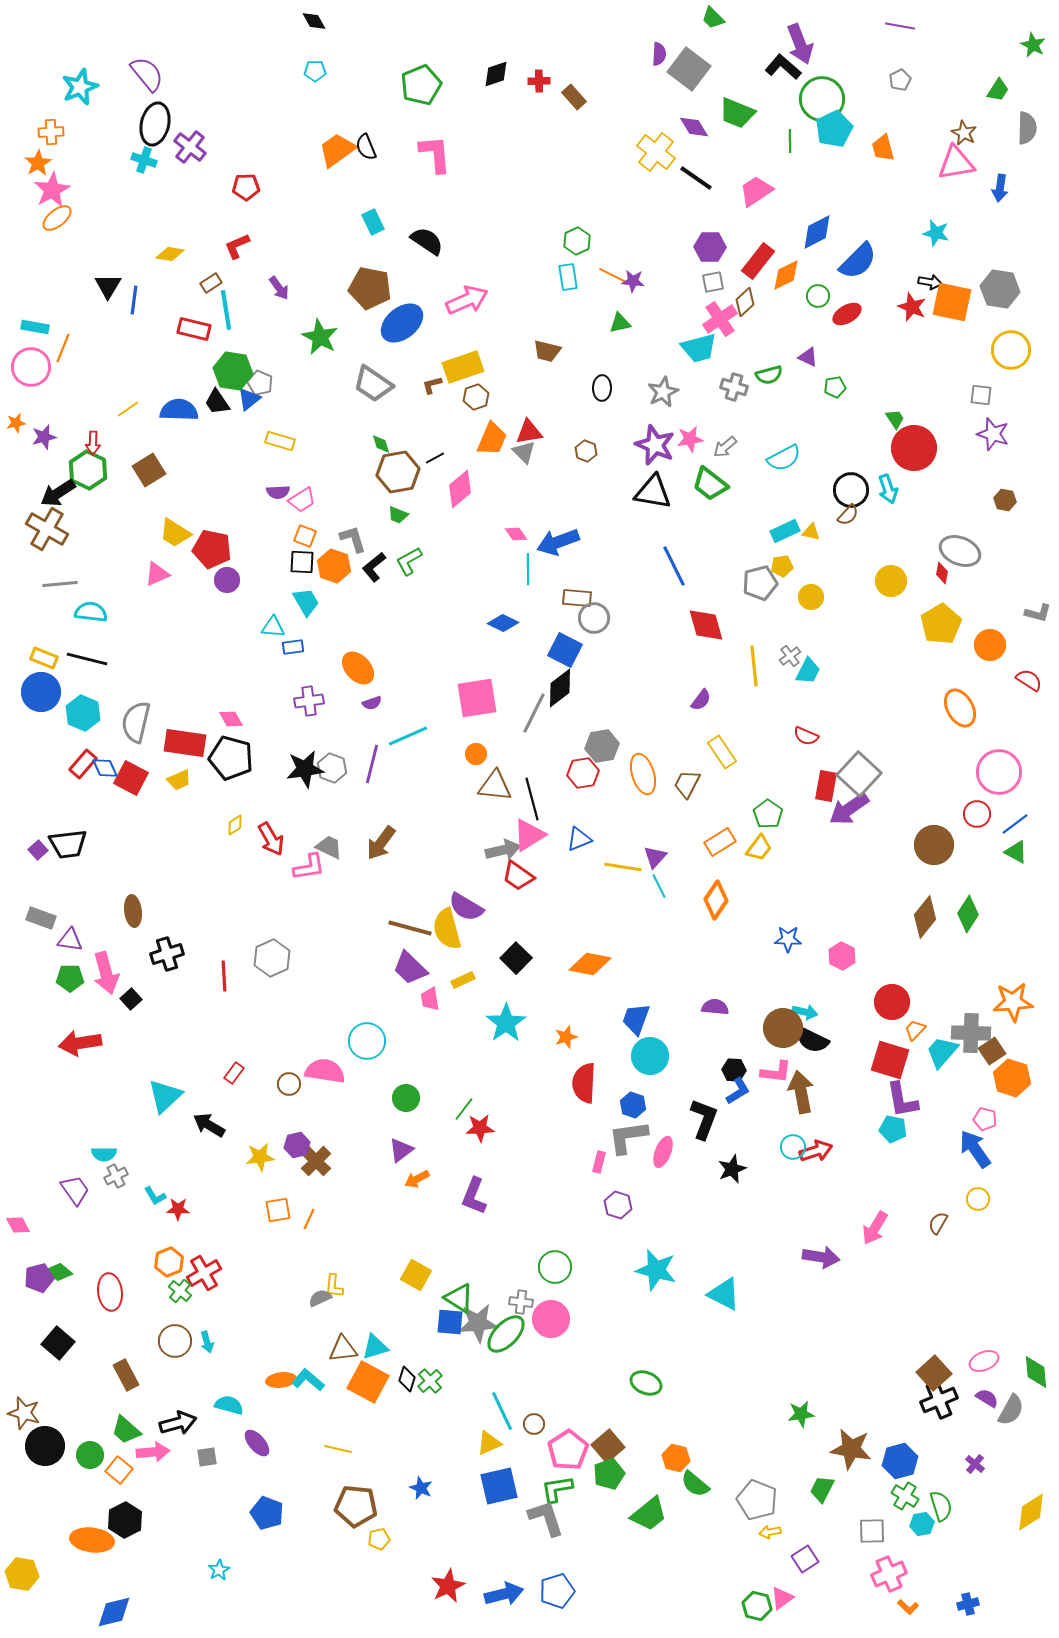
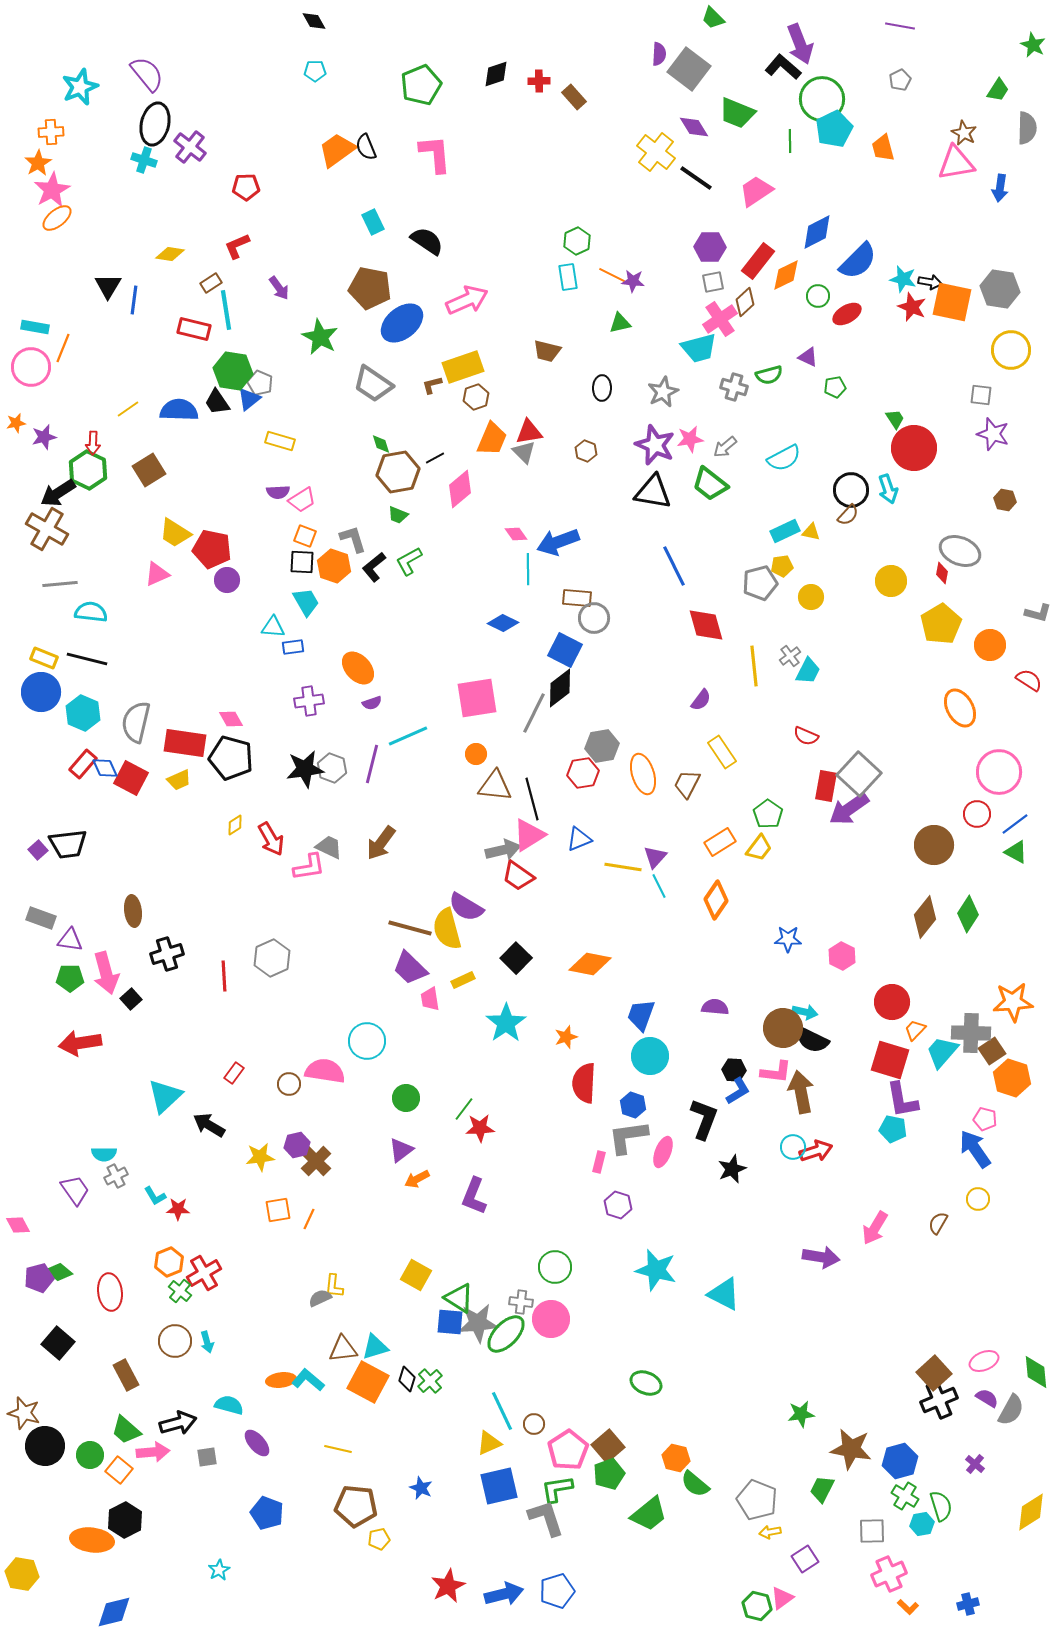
cyan star at (936, 233): moved 33 px left, 46 px down
blue trapezoid at (636, 1019): moved 5 px right, 4 px up
